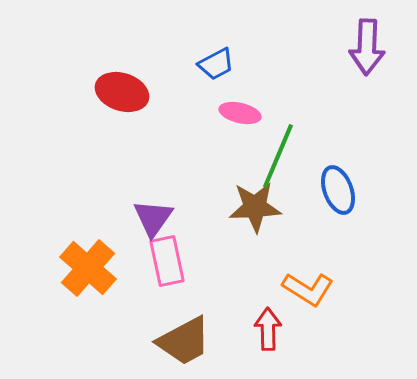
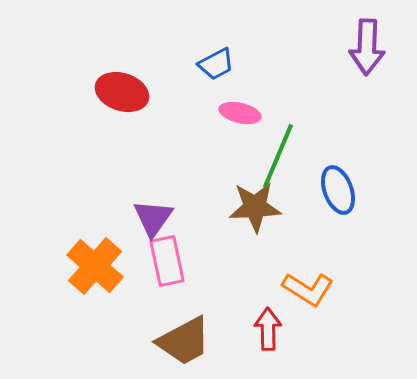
orange cross: moved 7 px right, 2 px up
